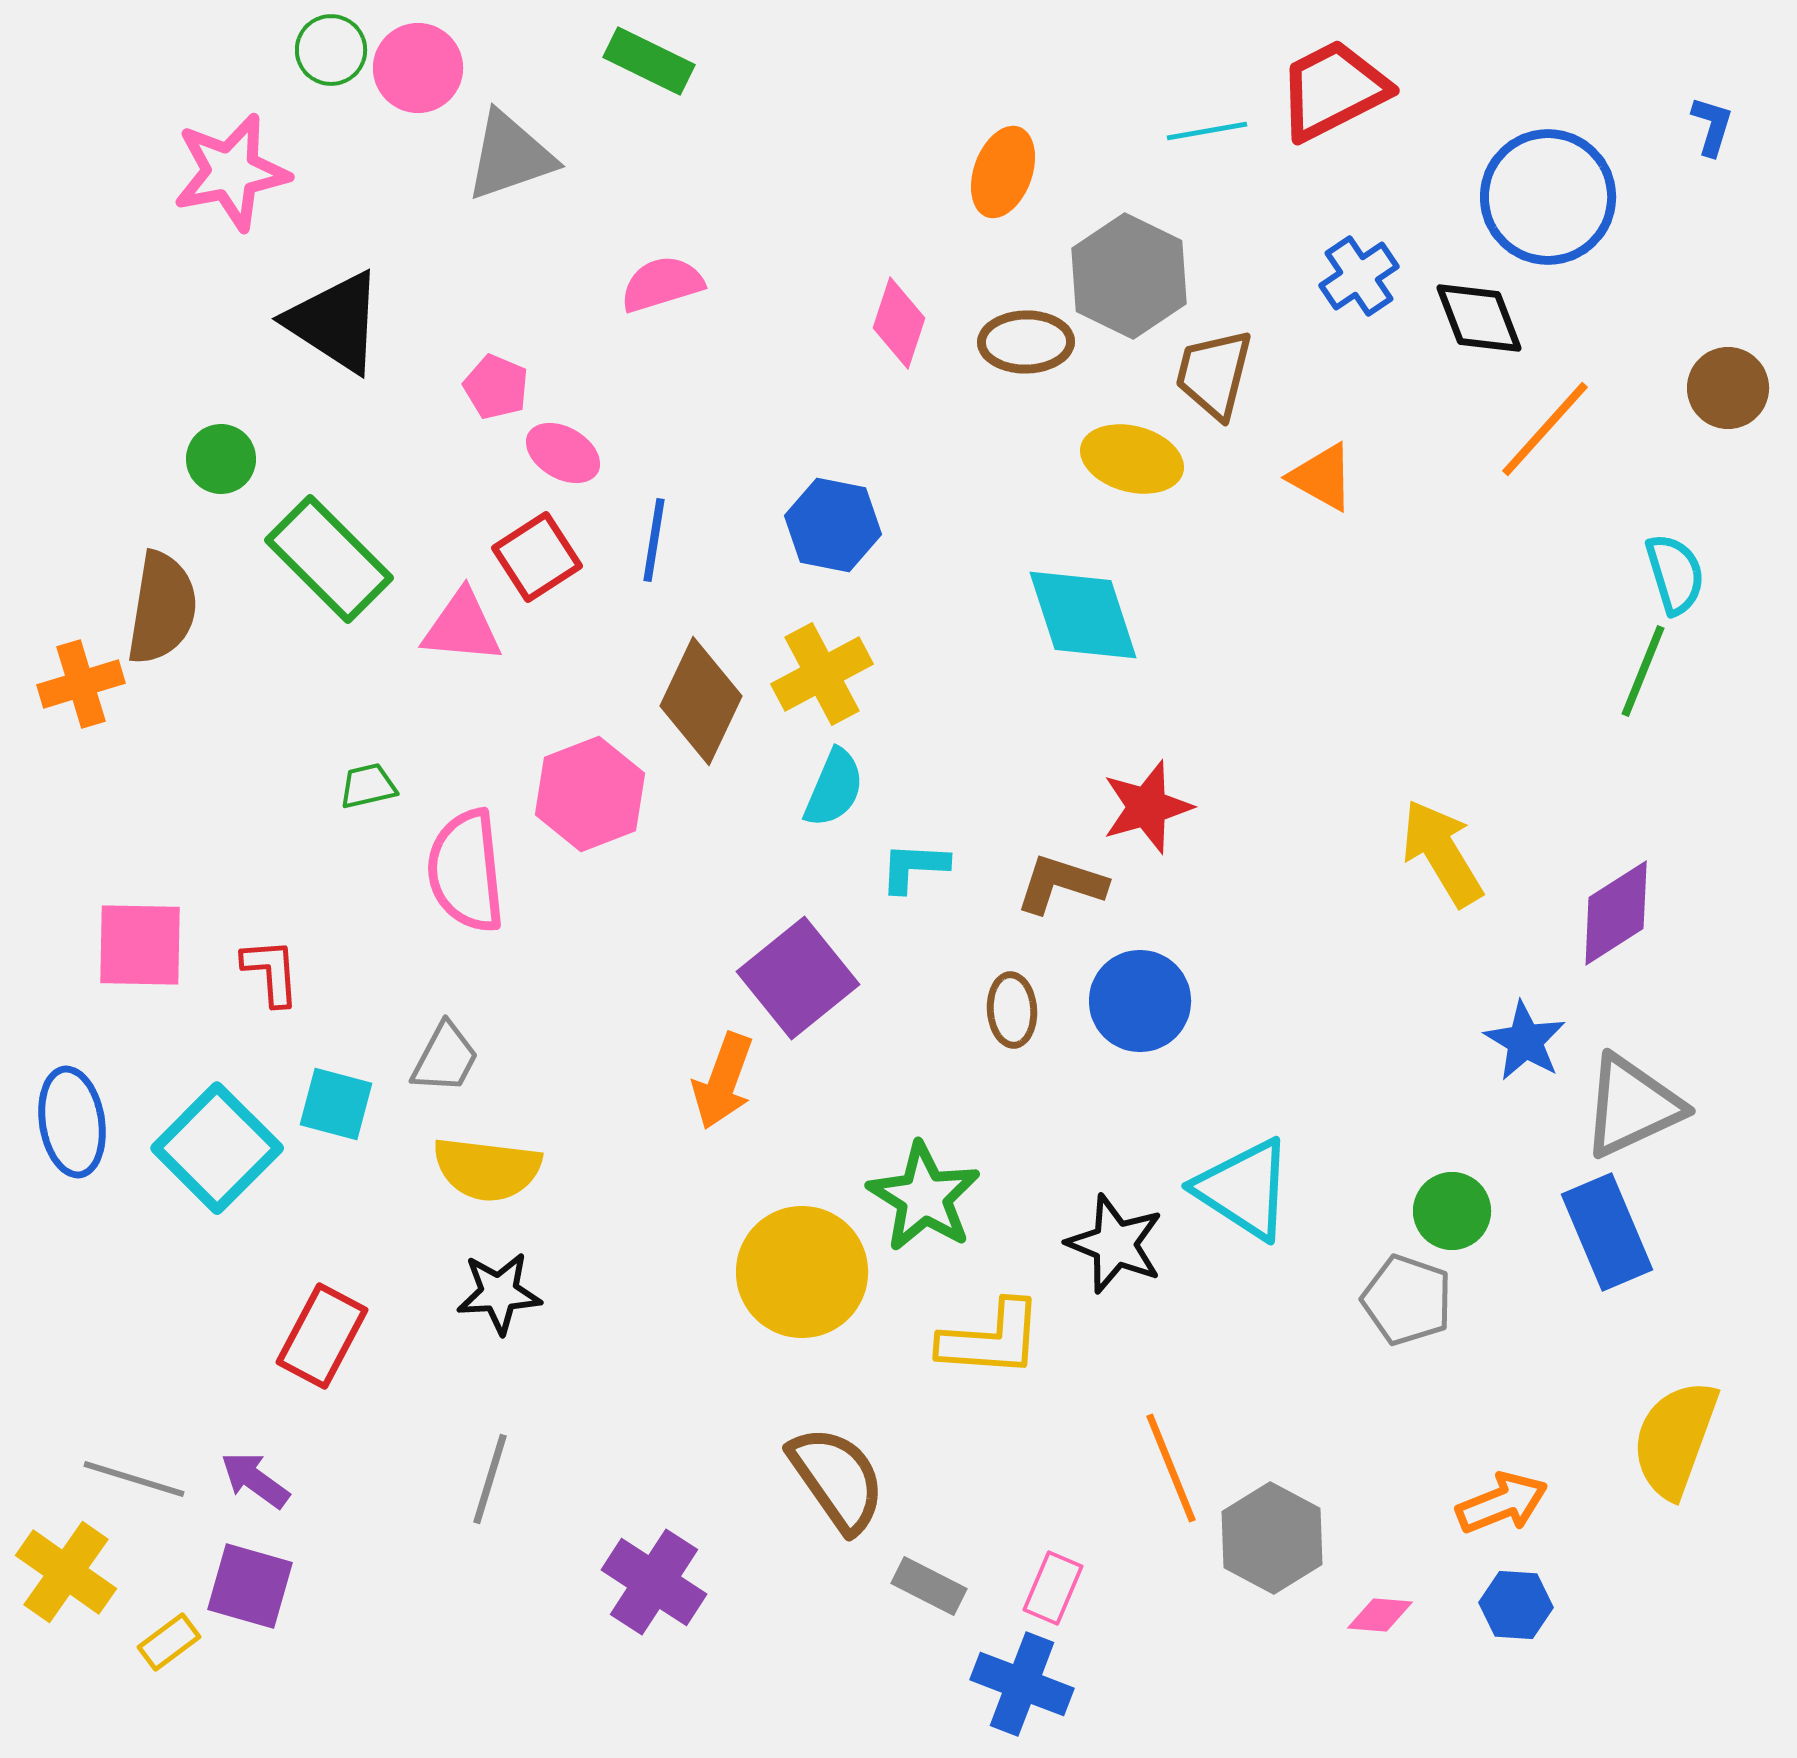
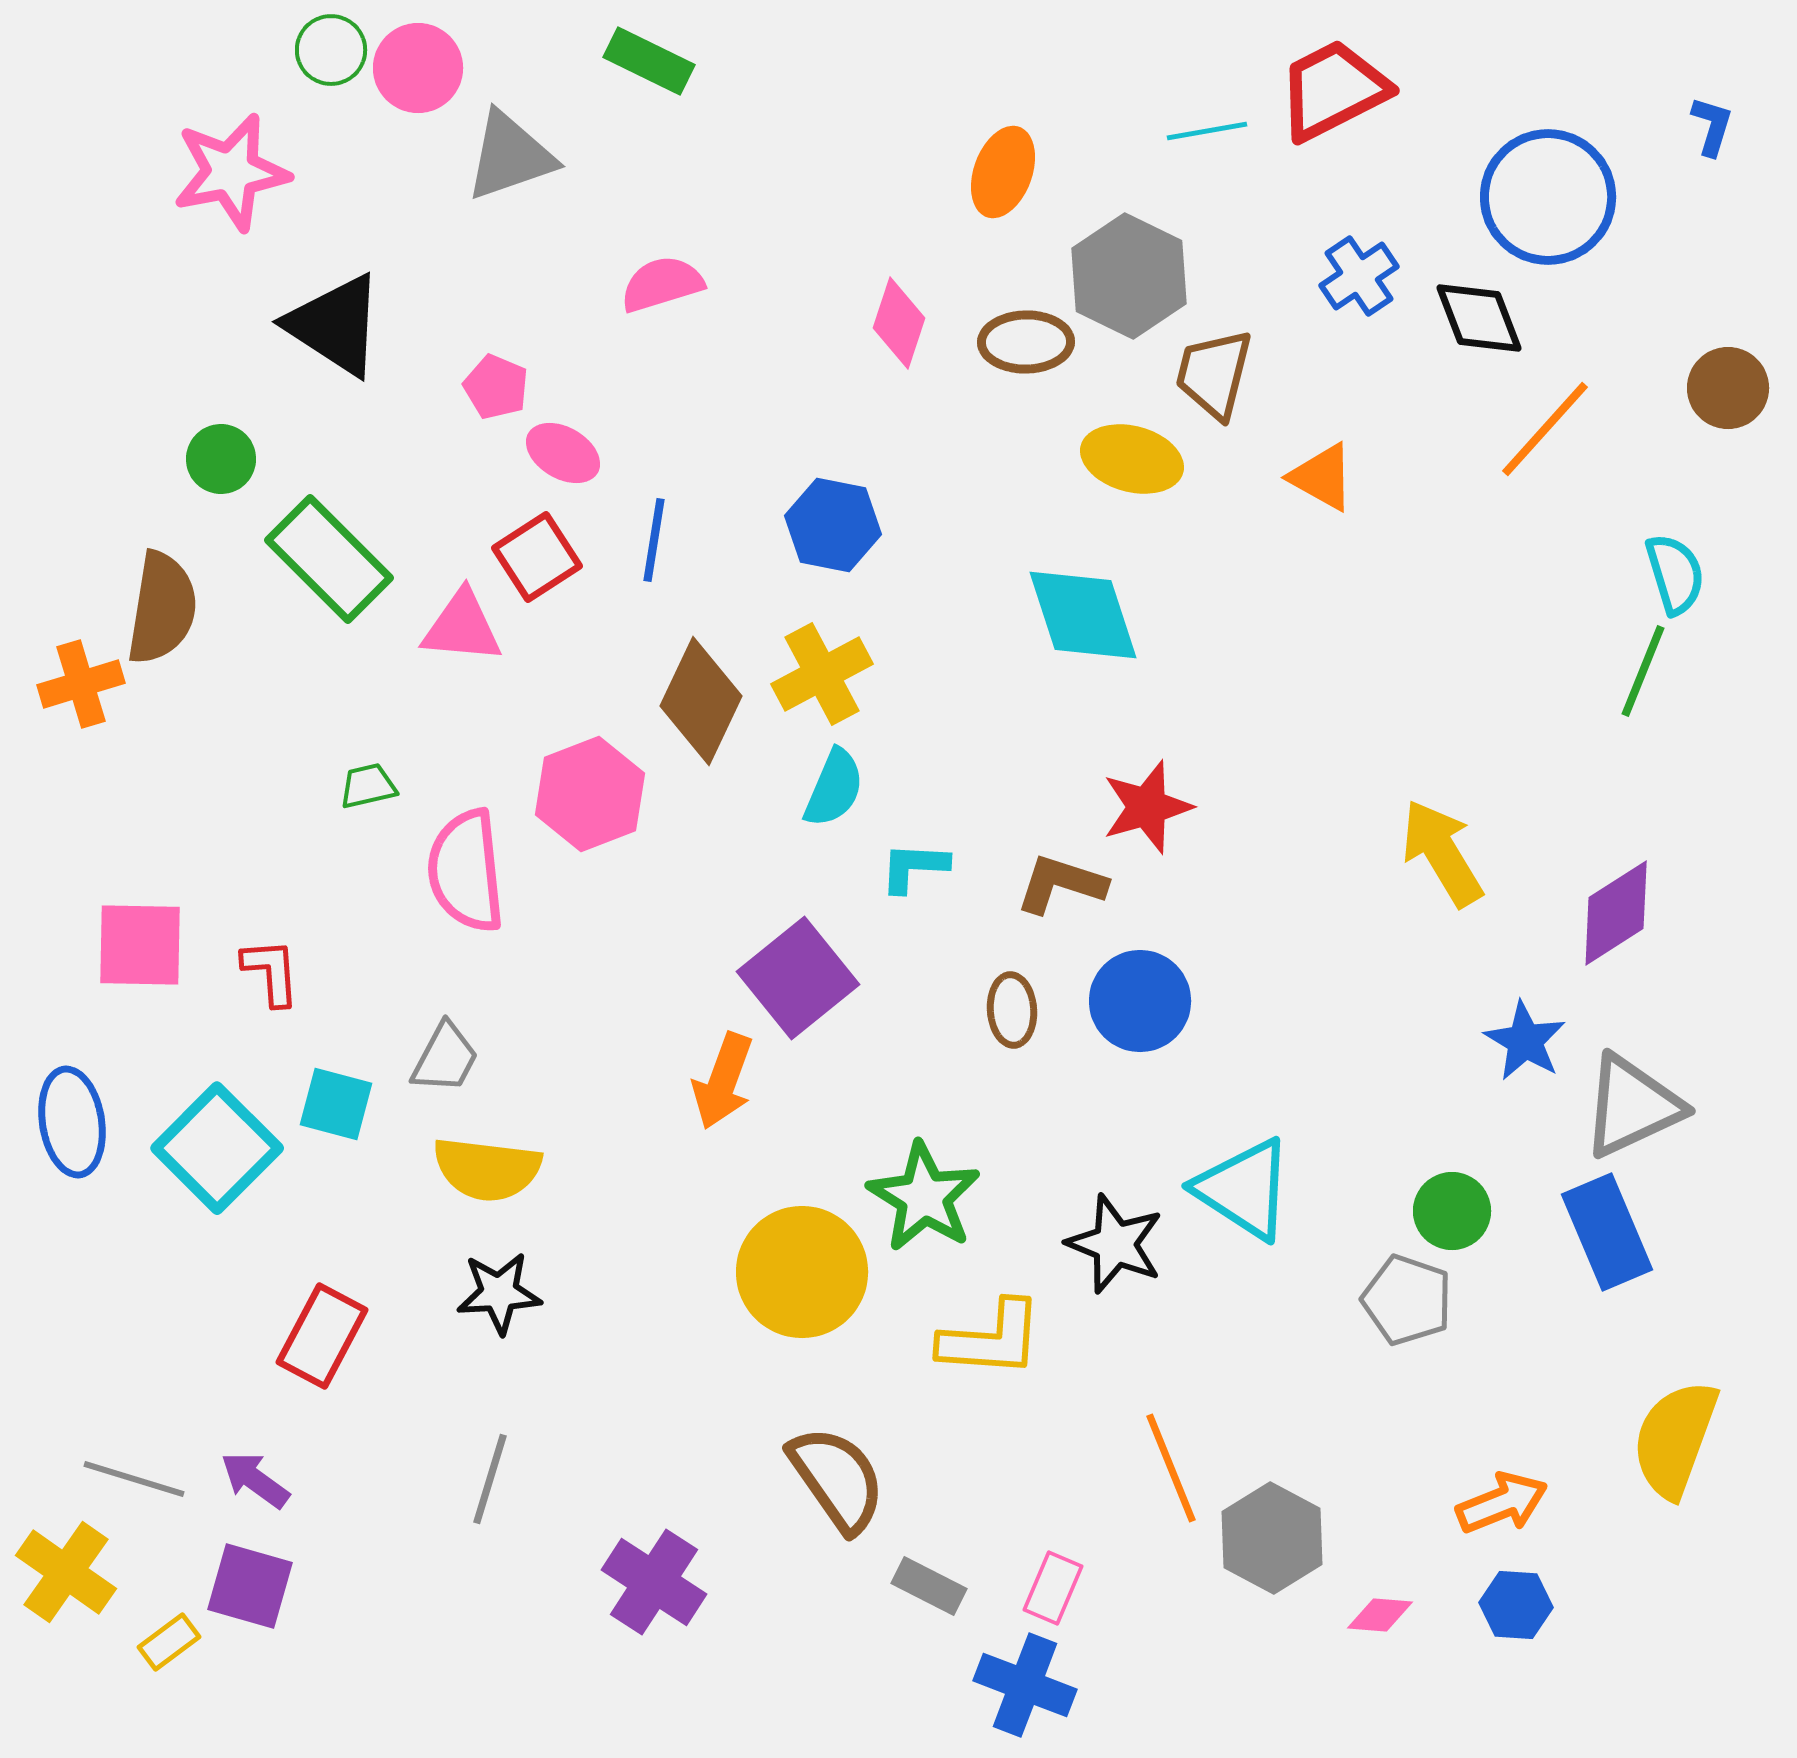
black triangle at (335, 322): moved 3 px down
blue cross at (1022, 1684): moved 3 px right, 1 px down
